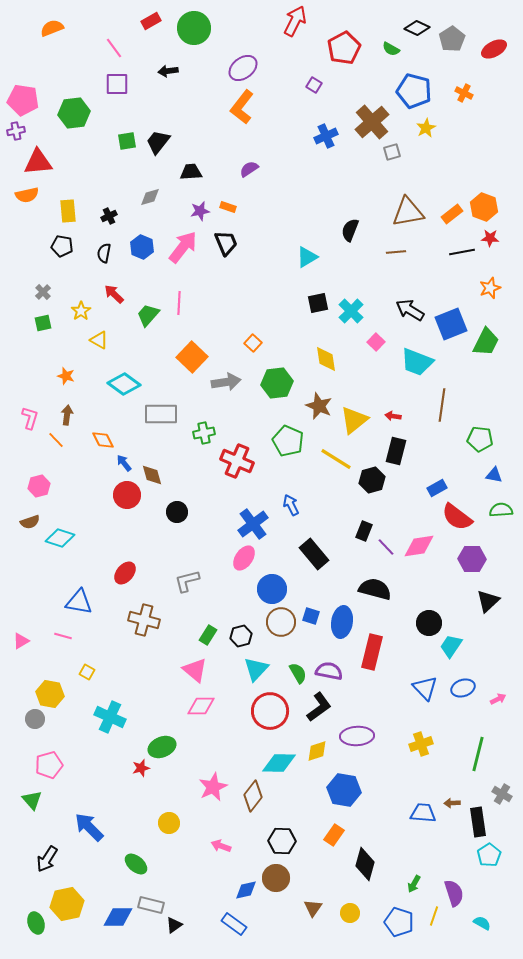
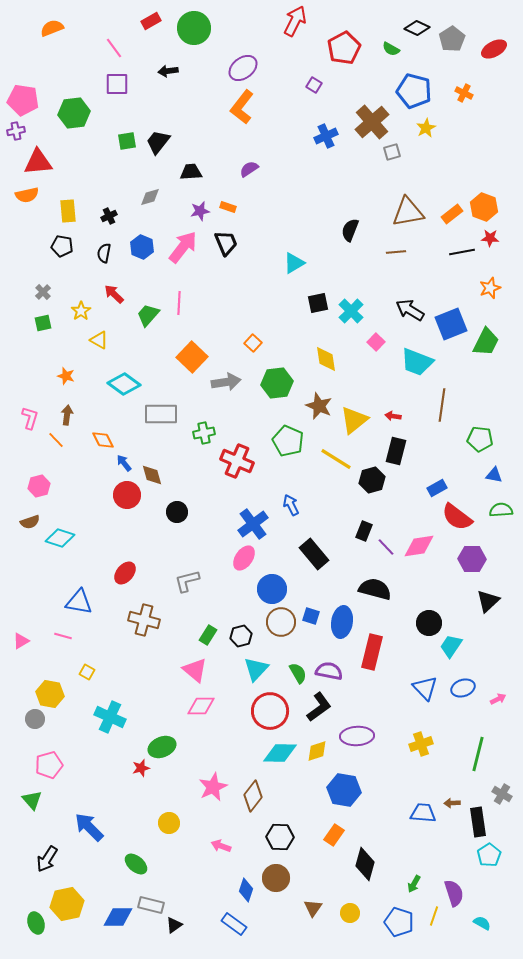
cyan triangle at (307, 257): moved 13 px left, 6 px down
cyan diamond at (279, 763): moved 1 px right, 10 px up
black hexagon at (282, 841): moved 2 px left, 4 px up
blue diamond at (246, 890): rotated 60 degrees counterclockwise
